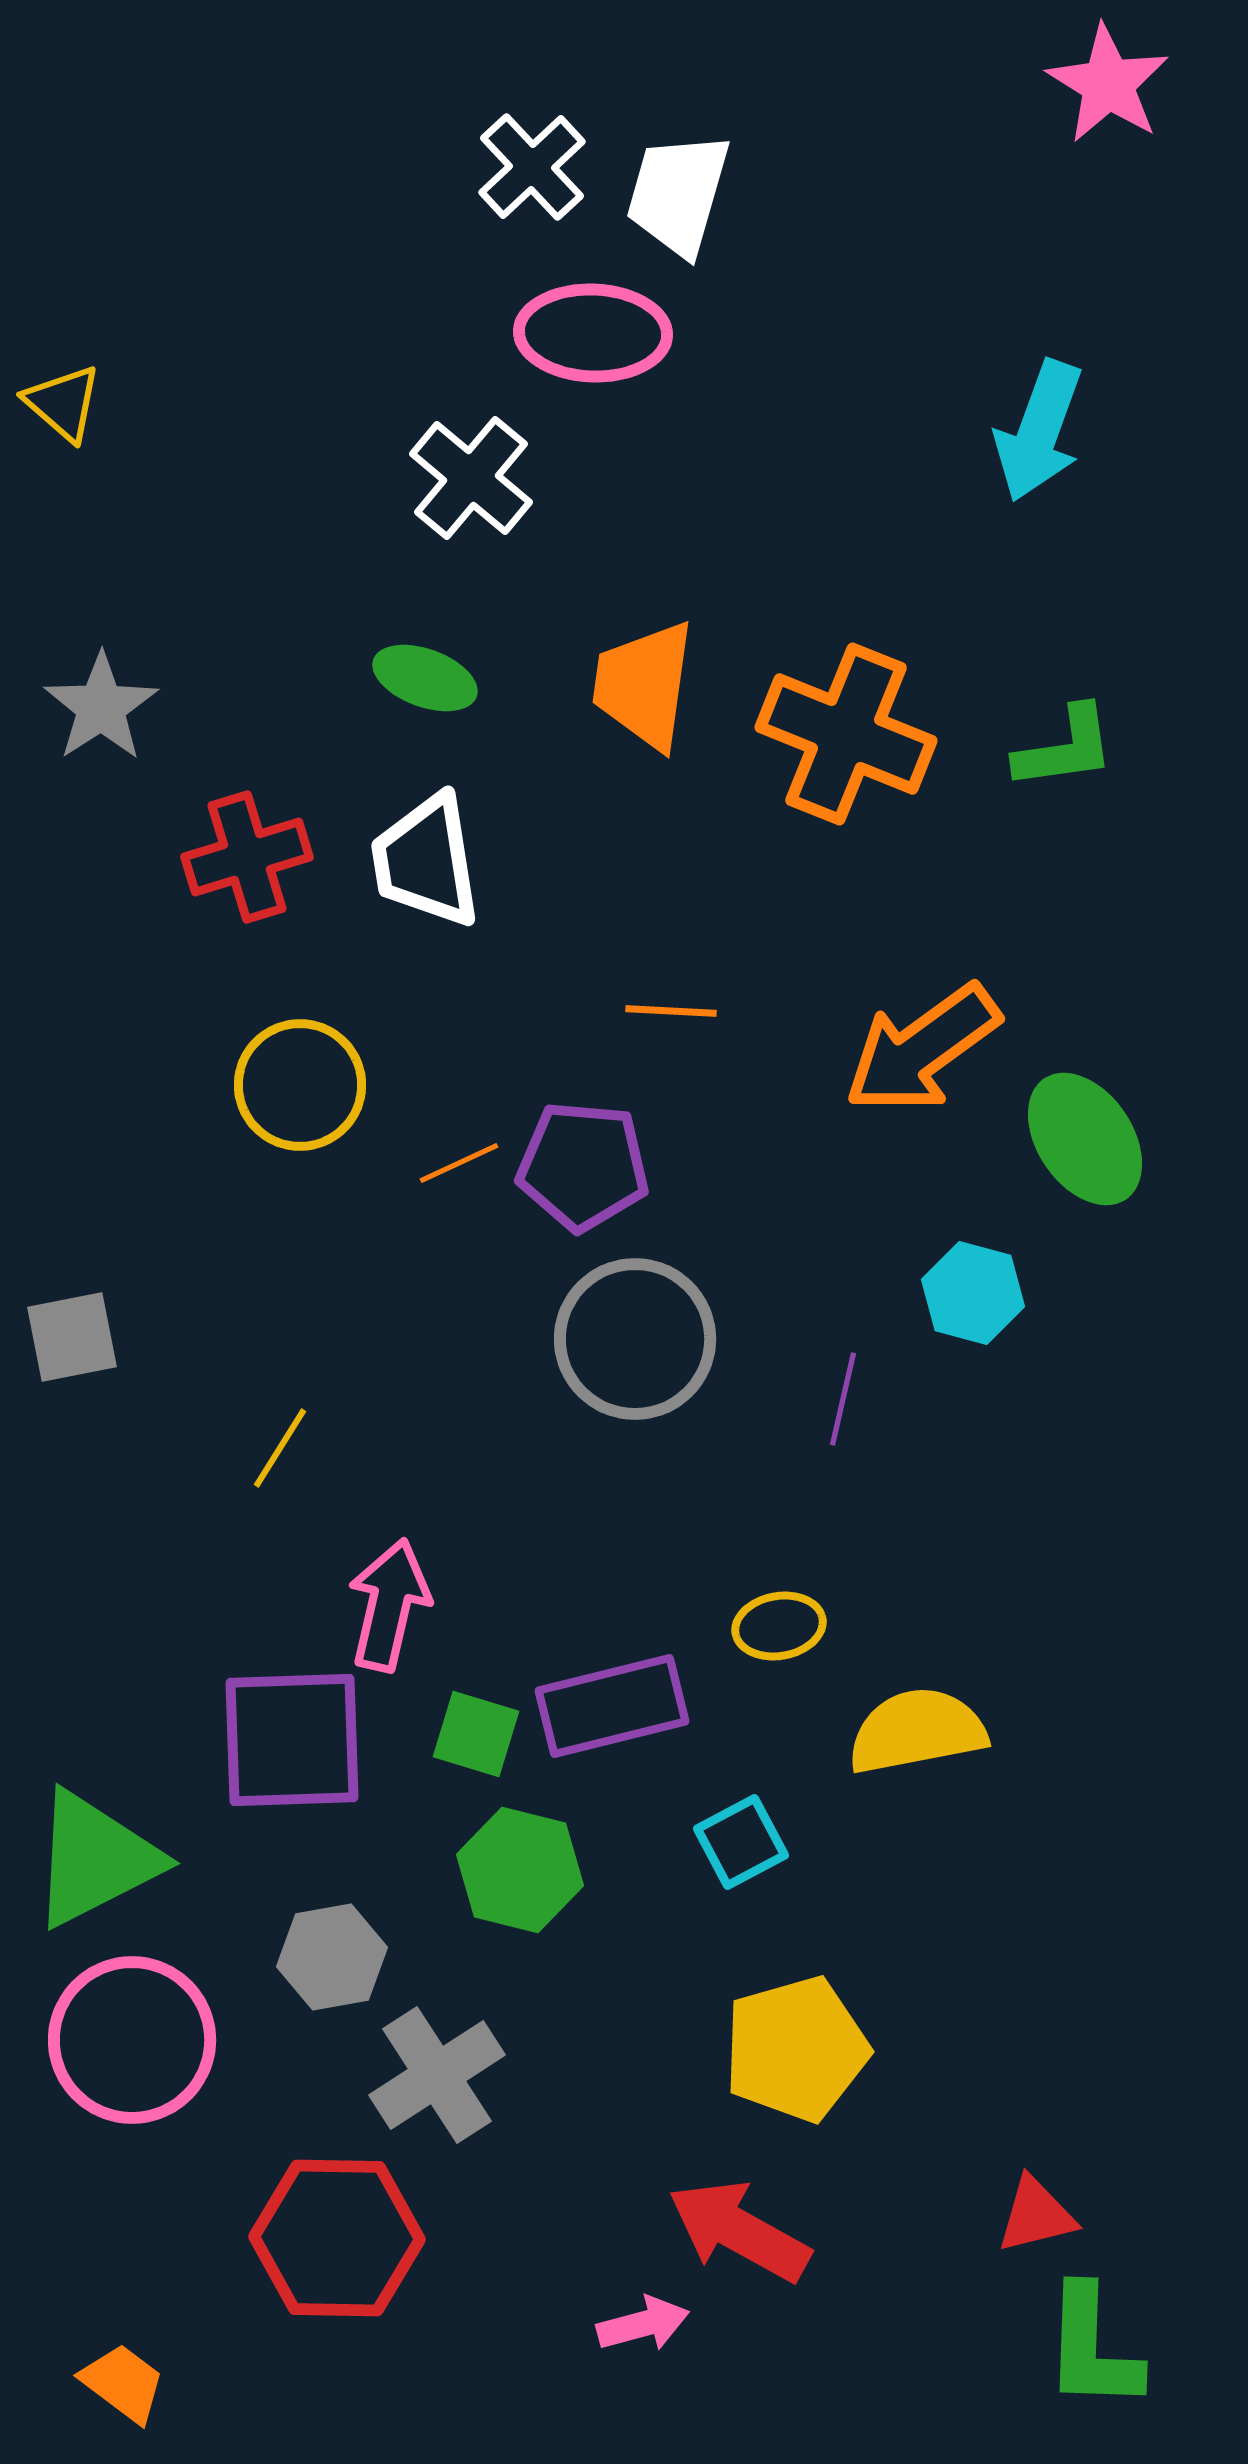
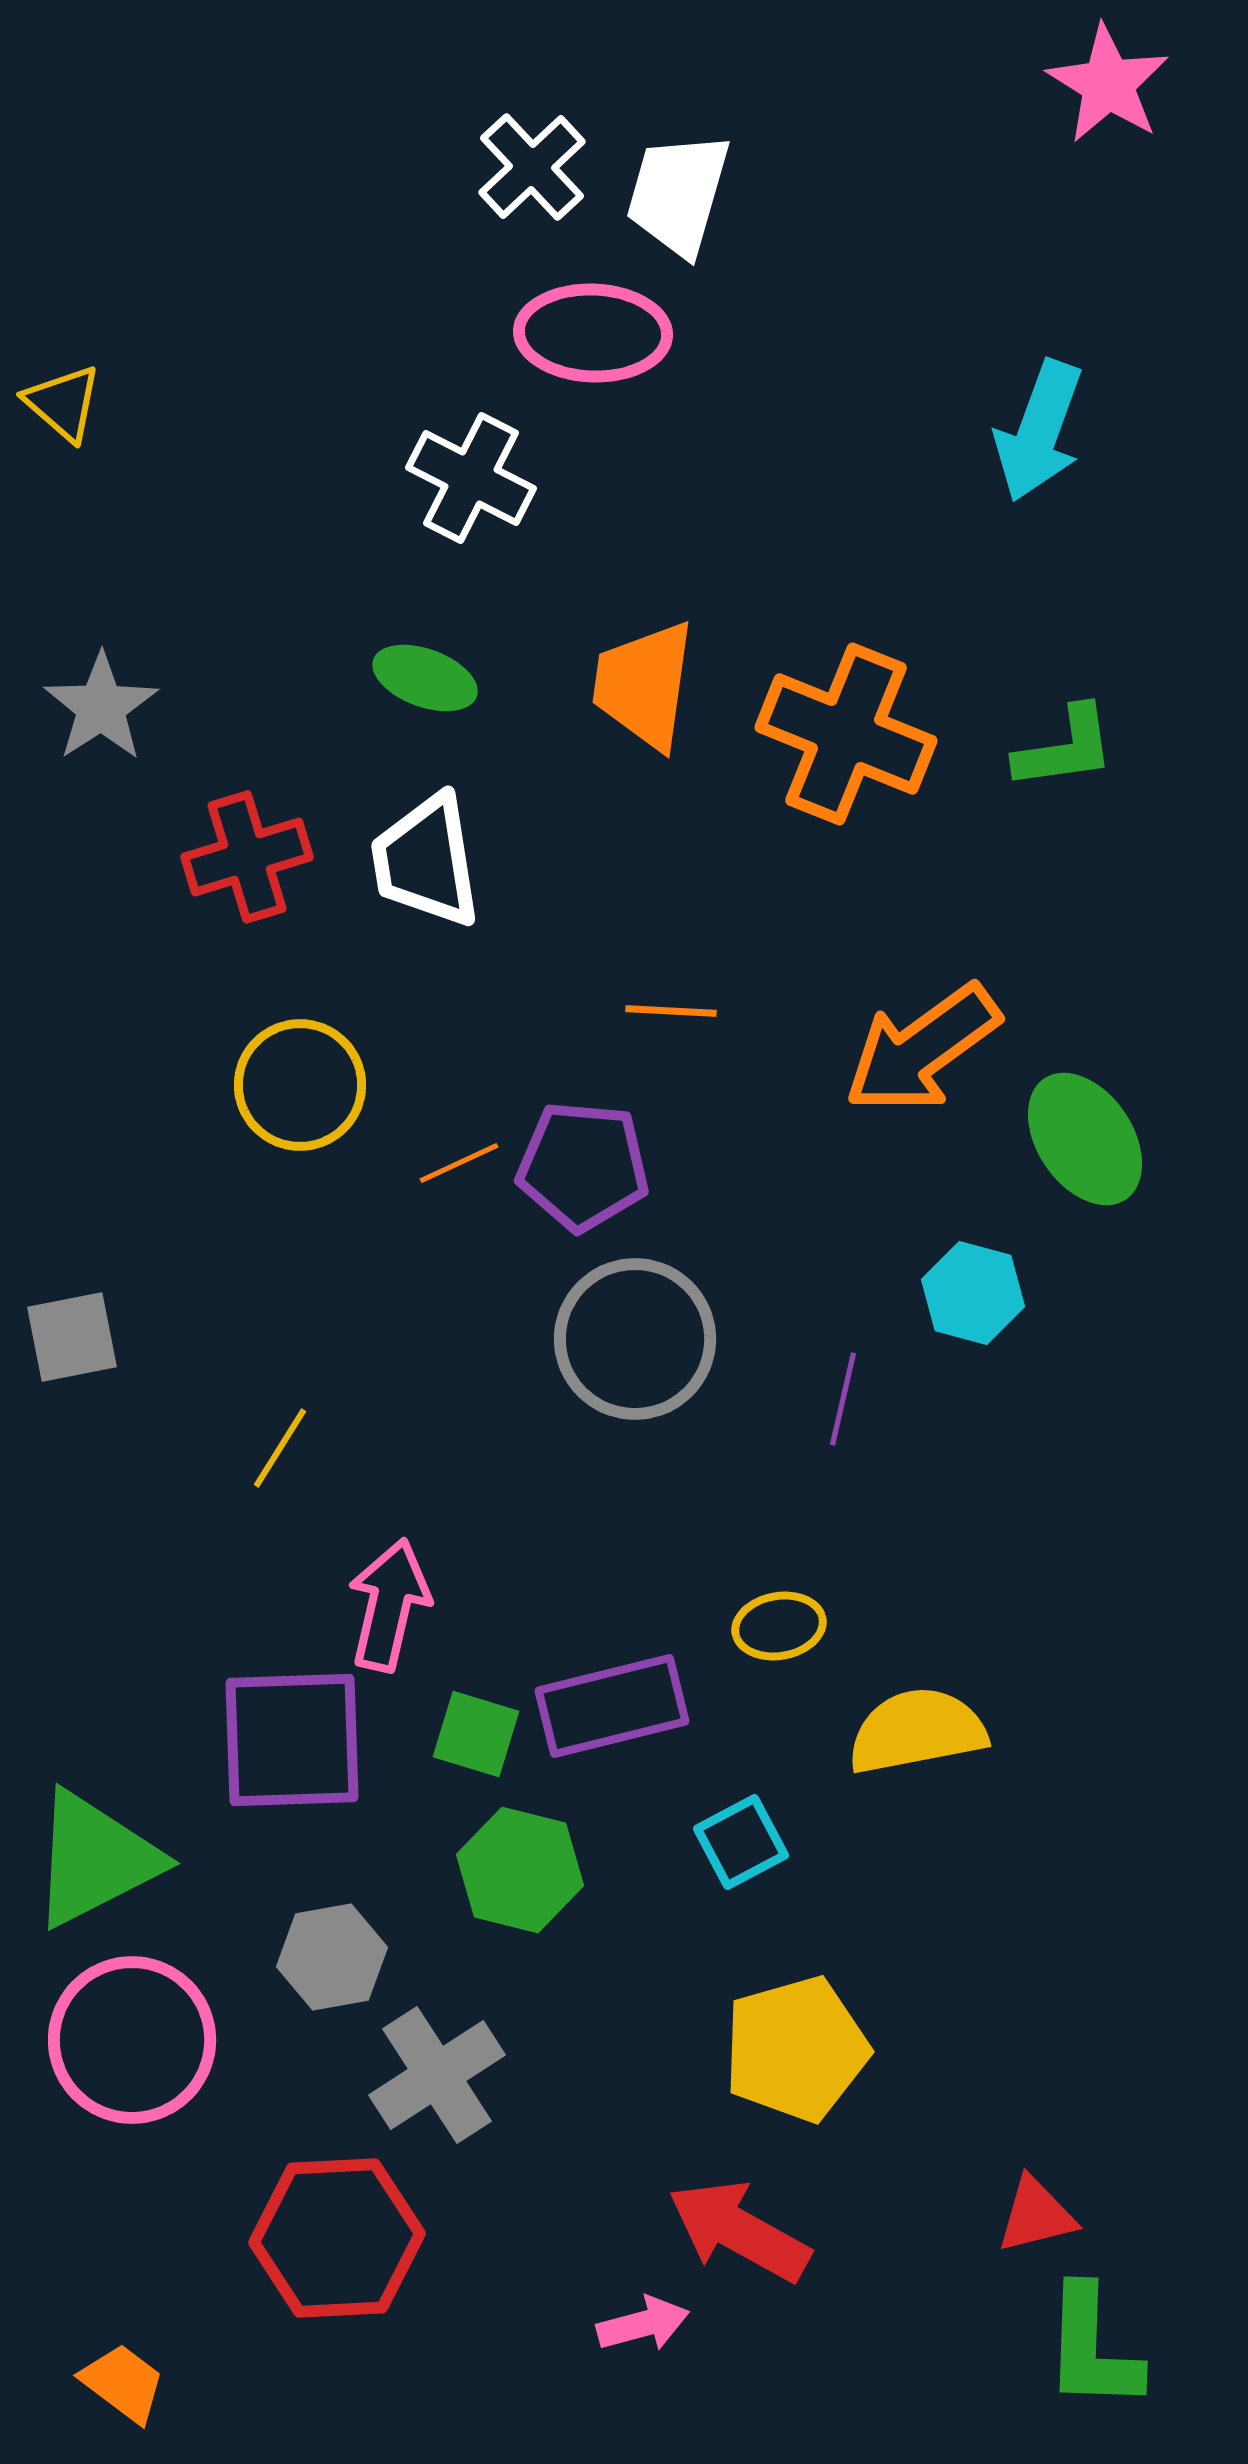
white cross at (471, 478): rotated 13 degrees counterclockwise
red hexagon at (337, 2238): rotated 4 degrees counterclockwise
